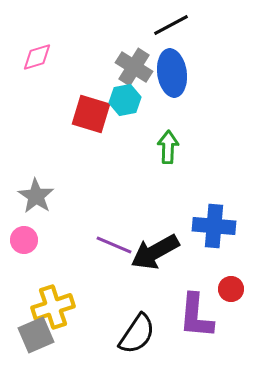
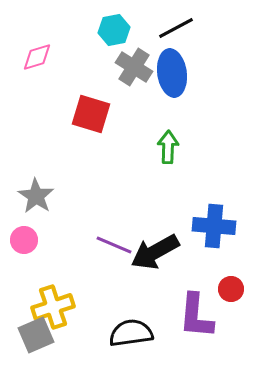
black line: moved 5 px right, 3 px down
cyan hexagon: moved 11 px left, 70 px up
black semicircle: moved 6 px left, 1 px up; rotated 132 degrees counterclockwise
